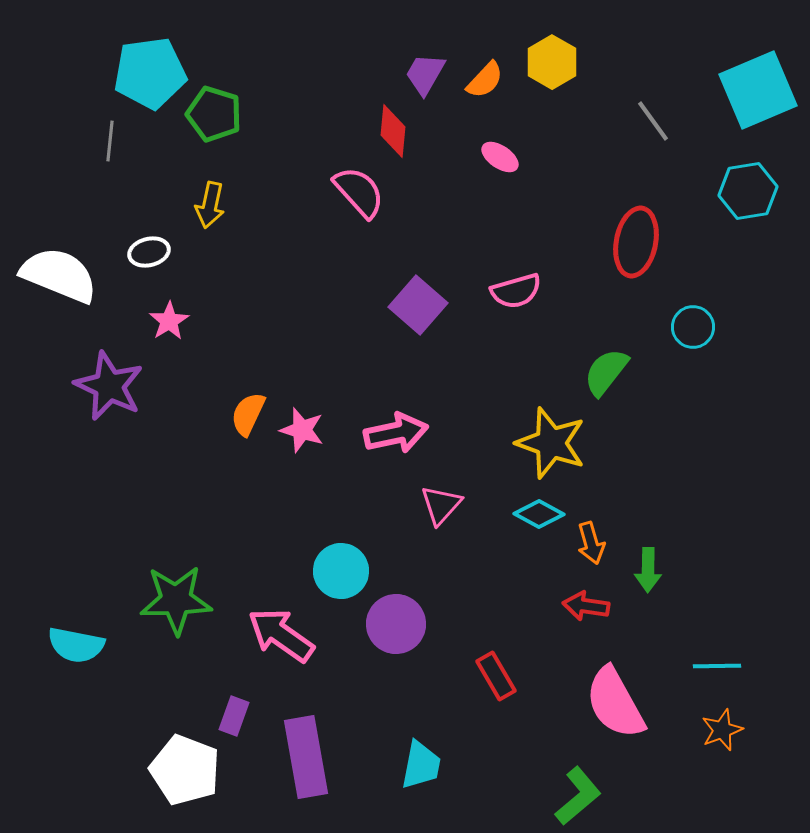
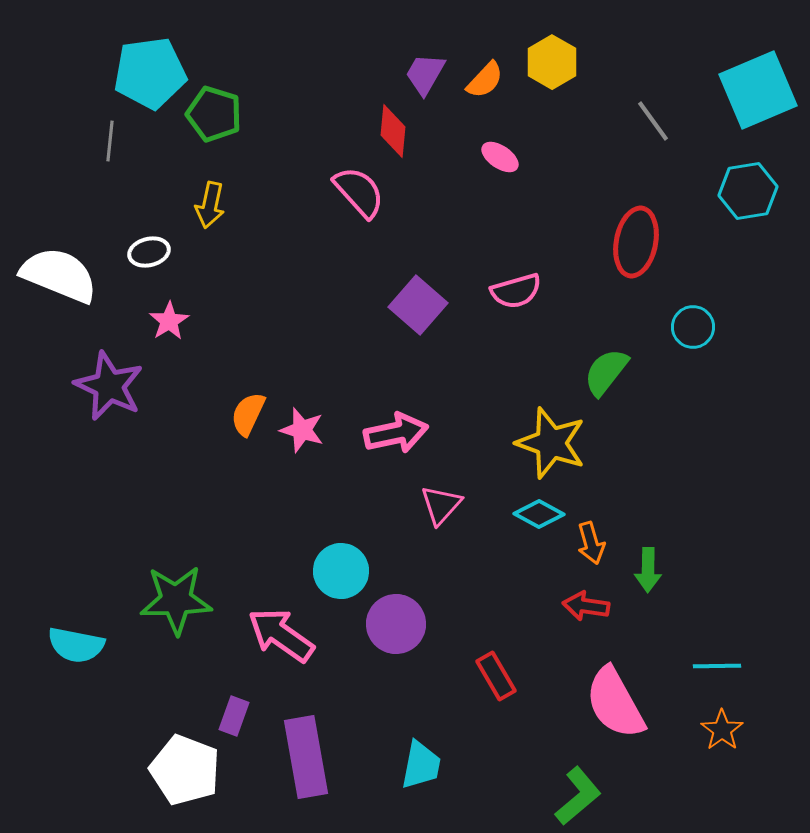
orange star at (722, 730): rotated 15 degrees counterclockwise
